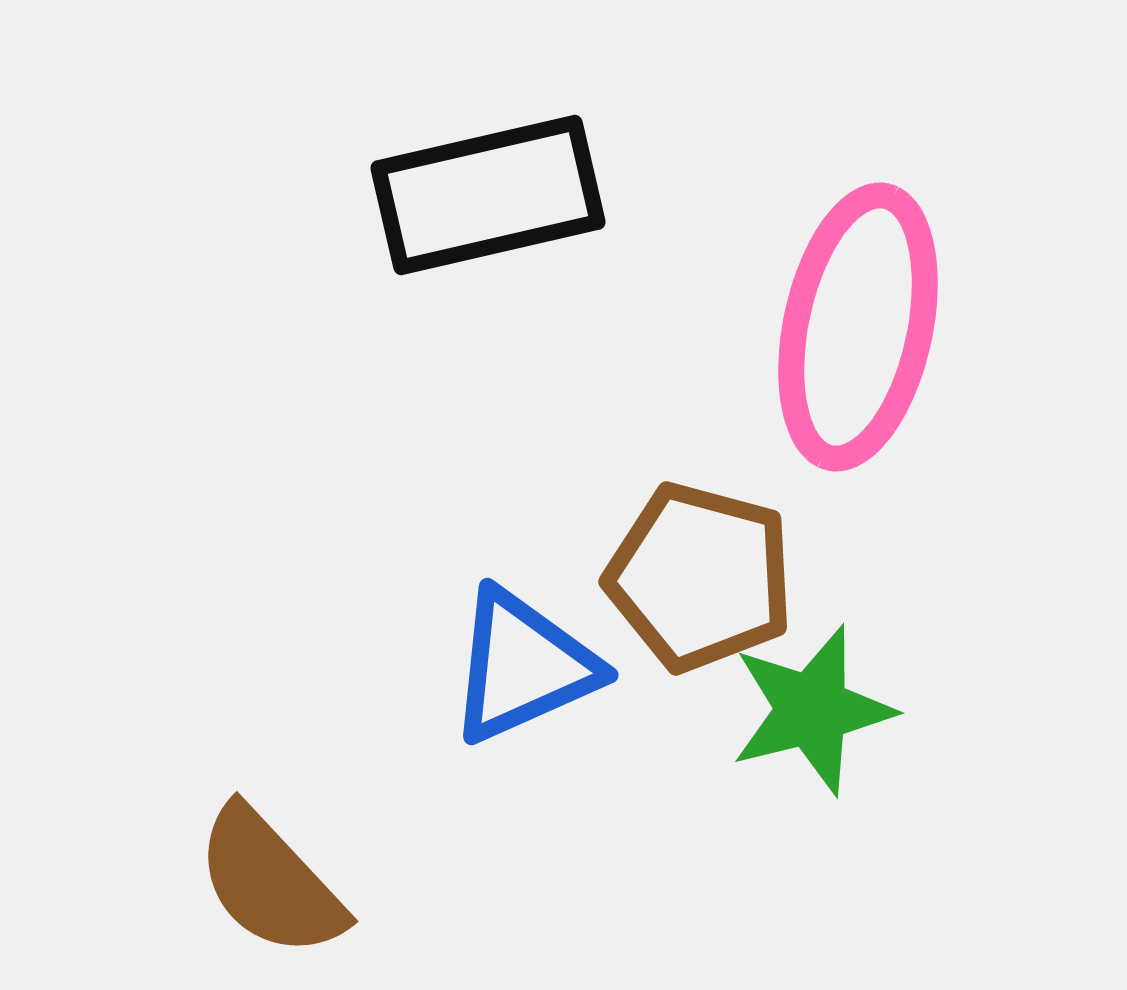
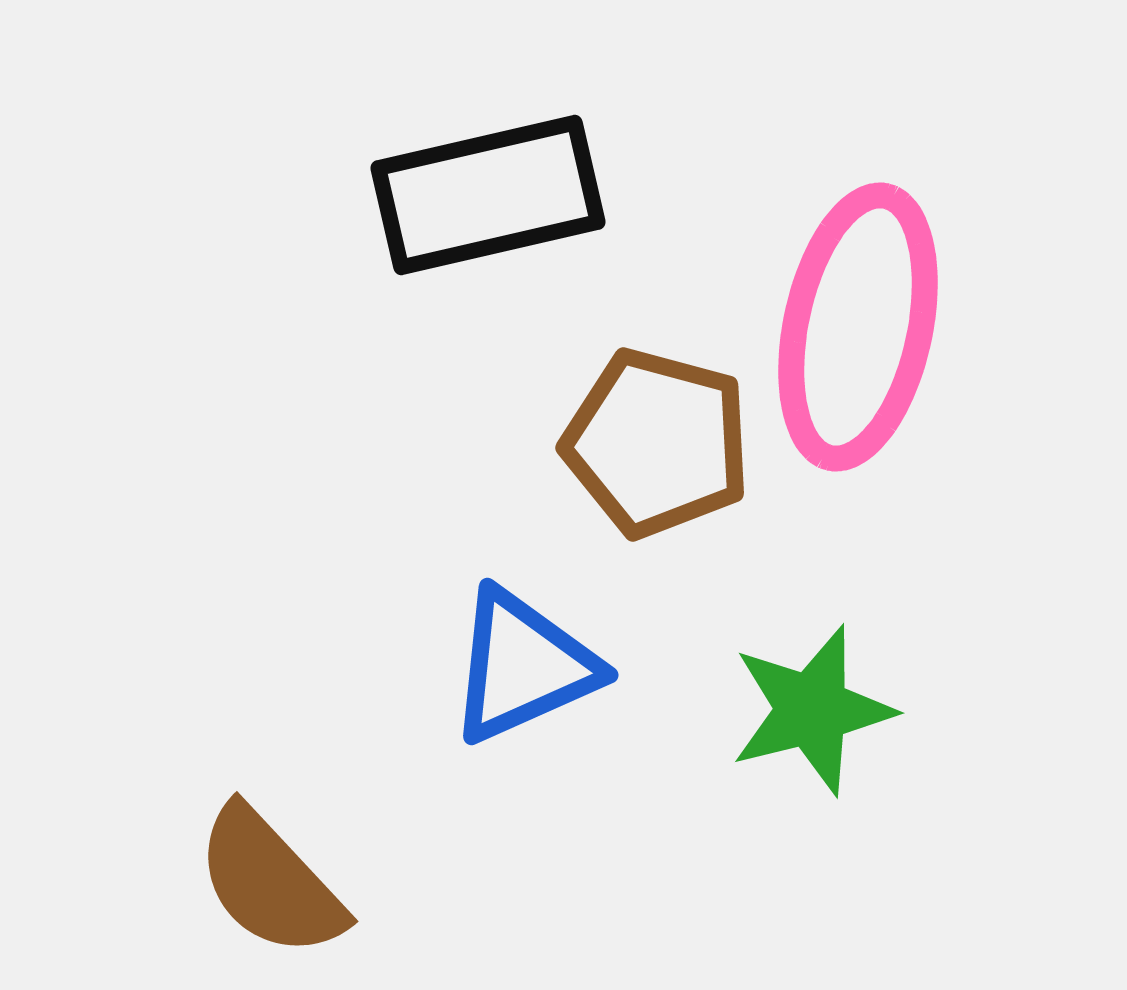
brown pentagon: moved 43 px left, 134 px up
